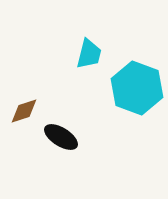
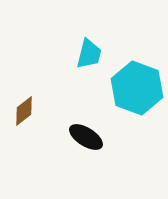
brown diamond: rotated 20 degrees counterclockwise
black ellipse: moved 25 px right
